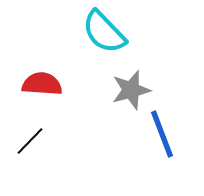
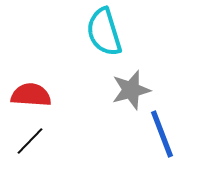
cyan semicircle: rotated 27 degrees clockwise
red semicircle: moved 11 px left, 11 px down
